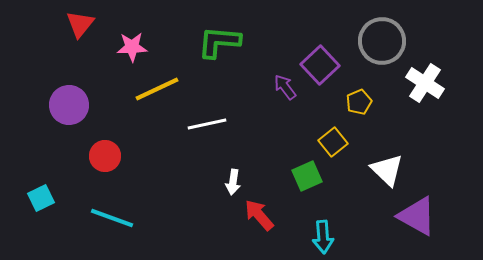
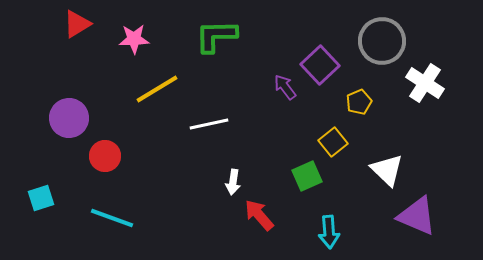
red triangle: moved 3 px left; rotated 20 degrees clockwise
green L-shape: moved 3 px left, 6 px up; rotated 6 degrees counterclockwise
pink star: moved 2 px right, 8 px up
yellow line: rotated 6 degrees counterclockwise
purple circle: moved 13 px down
white line: moved 2 px right
cyan square: rotated 8 degrees clockwise
purple triangle: rotated 6 degrees counterclockwise
cyan arrow: moved 6 px right, 5 px up
